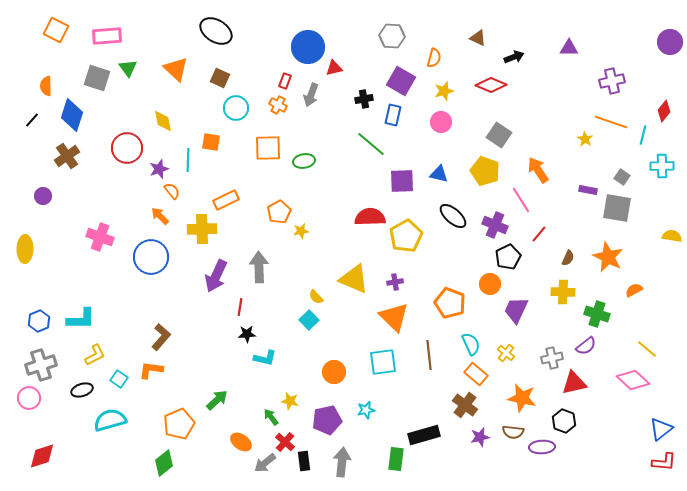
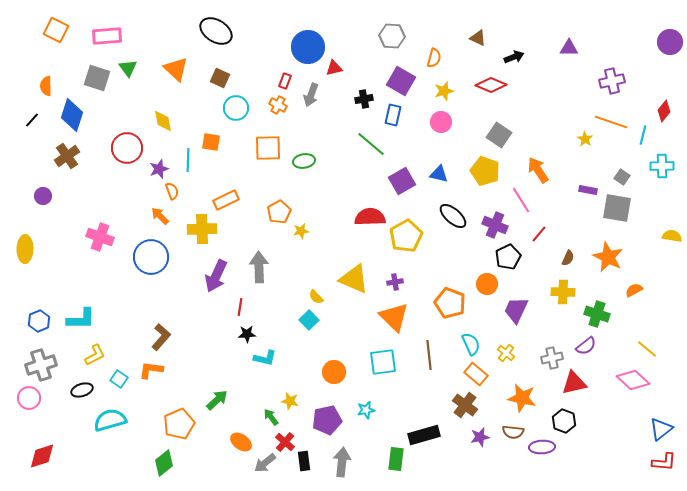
purple square at (402, 181): rotated 28 degrees counterclockwise
orange semicircle at (172, 191): rotated 18 degrees clockwise
orange circle at (490, 284): moved 3 px left
